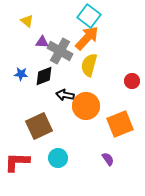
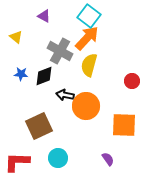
yellow triangle: moved 11 px left, 16 px down
purple triangle: moved 2 px right, 26 px up; rotated 24 degrees clockwise
orange square: moved 4 px right, 1 px down; rotated 24 degrees clockwise
